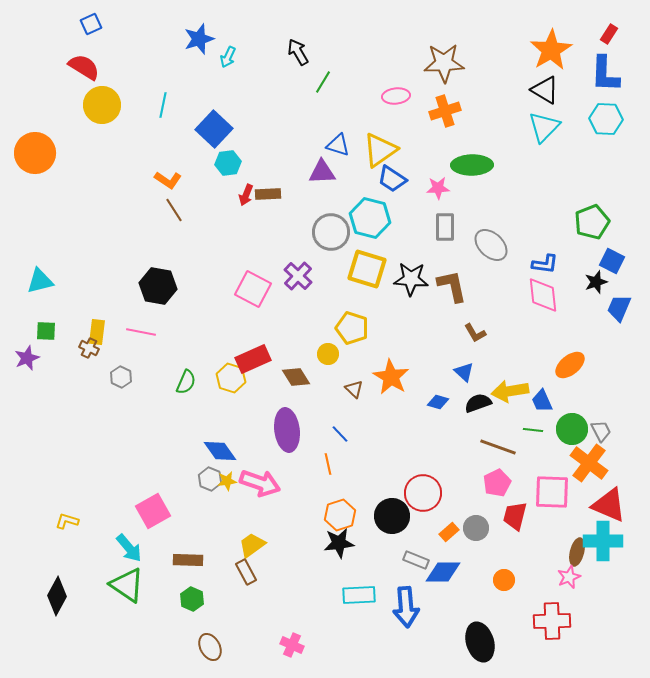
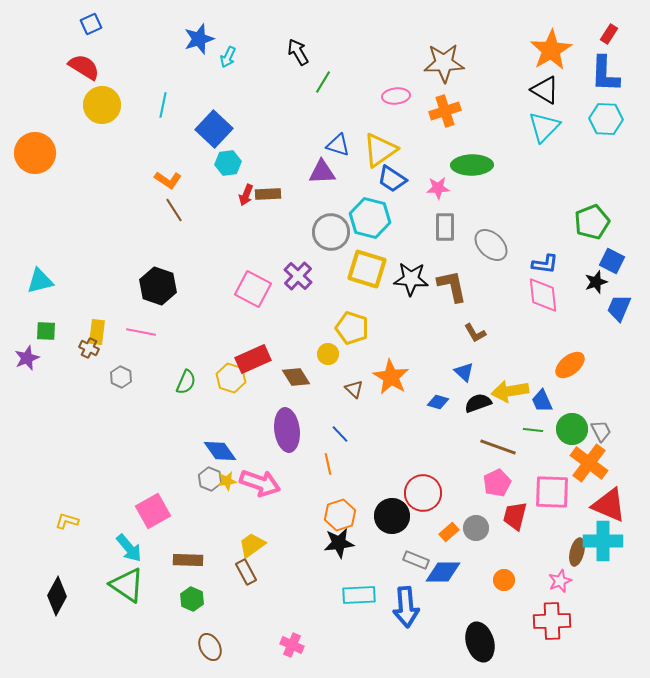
black hexagon at (158, 286): rotated 9 degrees clockwise
pink star at (569, 577): moved 9 px left, 4 px down
